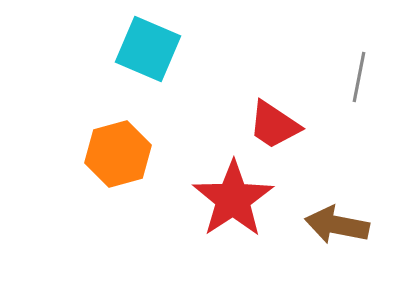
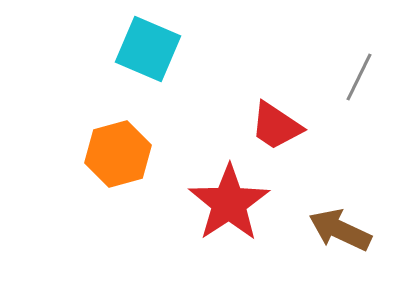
gray line: rotated 15 degrees clockwise
red trapezoid: moved 2 px right, 1 px down
red star: moved 4 px left, 4 px down
brown arrow: moved 3 px right, 5 px down; rotated 14 degrees clockwise
